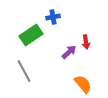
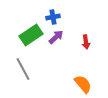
purple arrow: moved 13 px left, 15 px up
gray line: moved 1 px left, 2 px up
